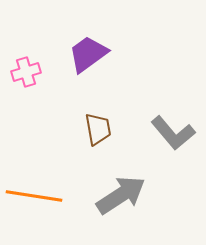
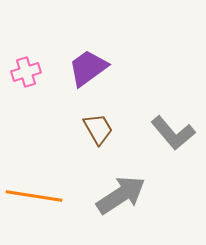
purple trapezoid: moved 14 px down
brown trapezoid: rotated 20 degrees counterclockwise
